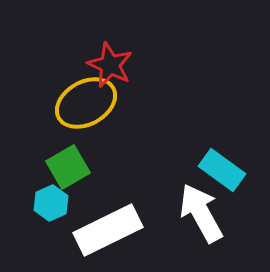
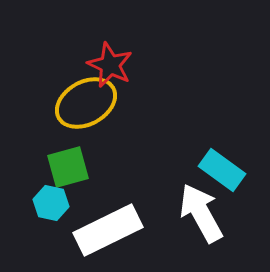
green square: rotated 15 degrees clockwise
cyan hexagon: rotated 24 degrees counterclockwise
